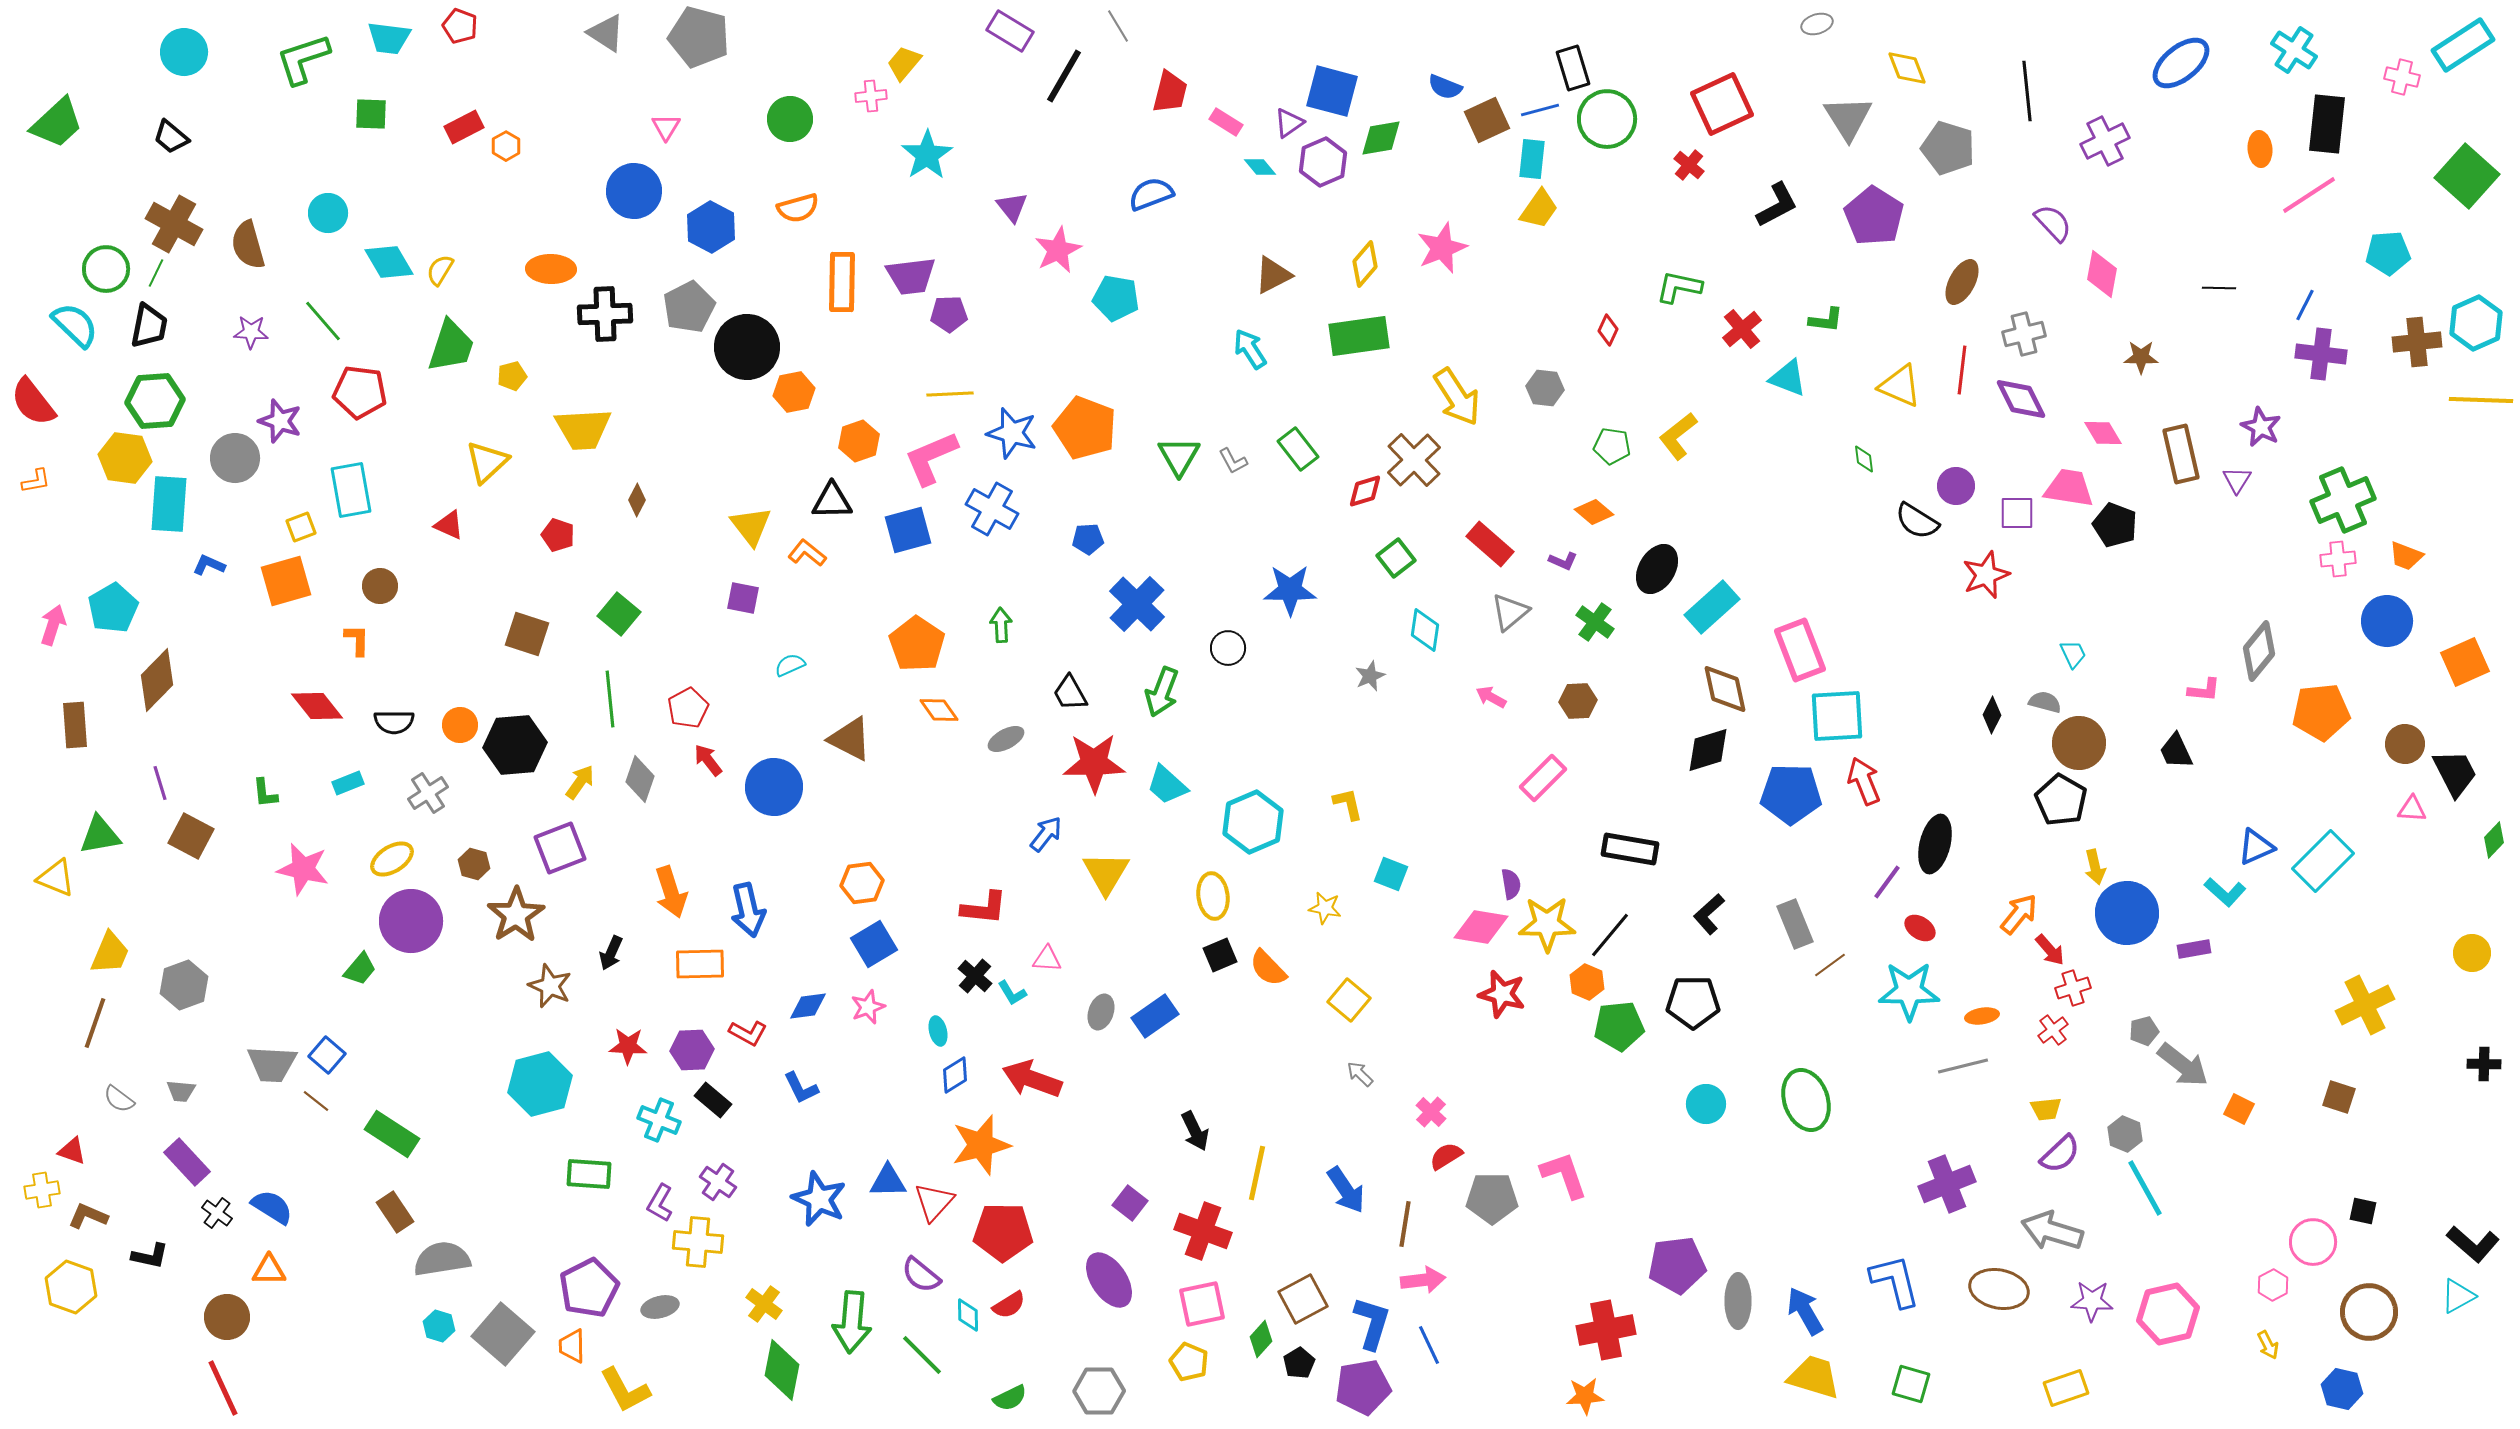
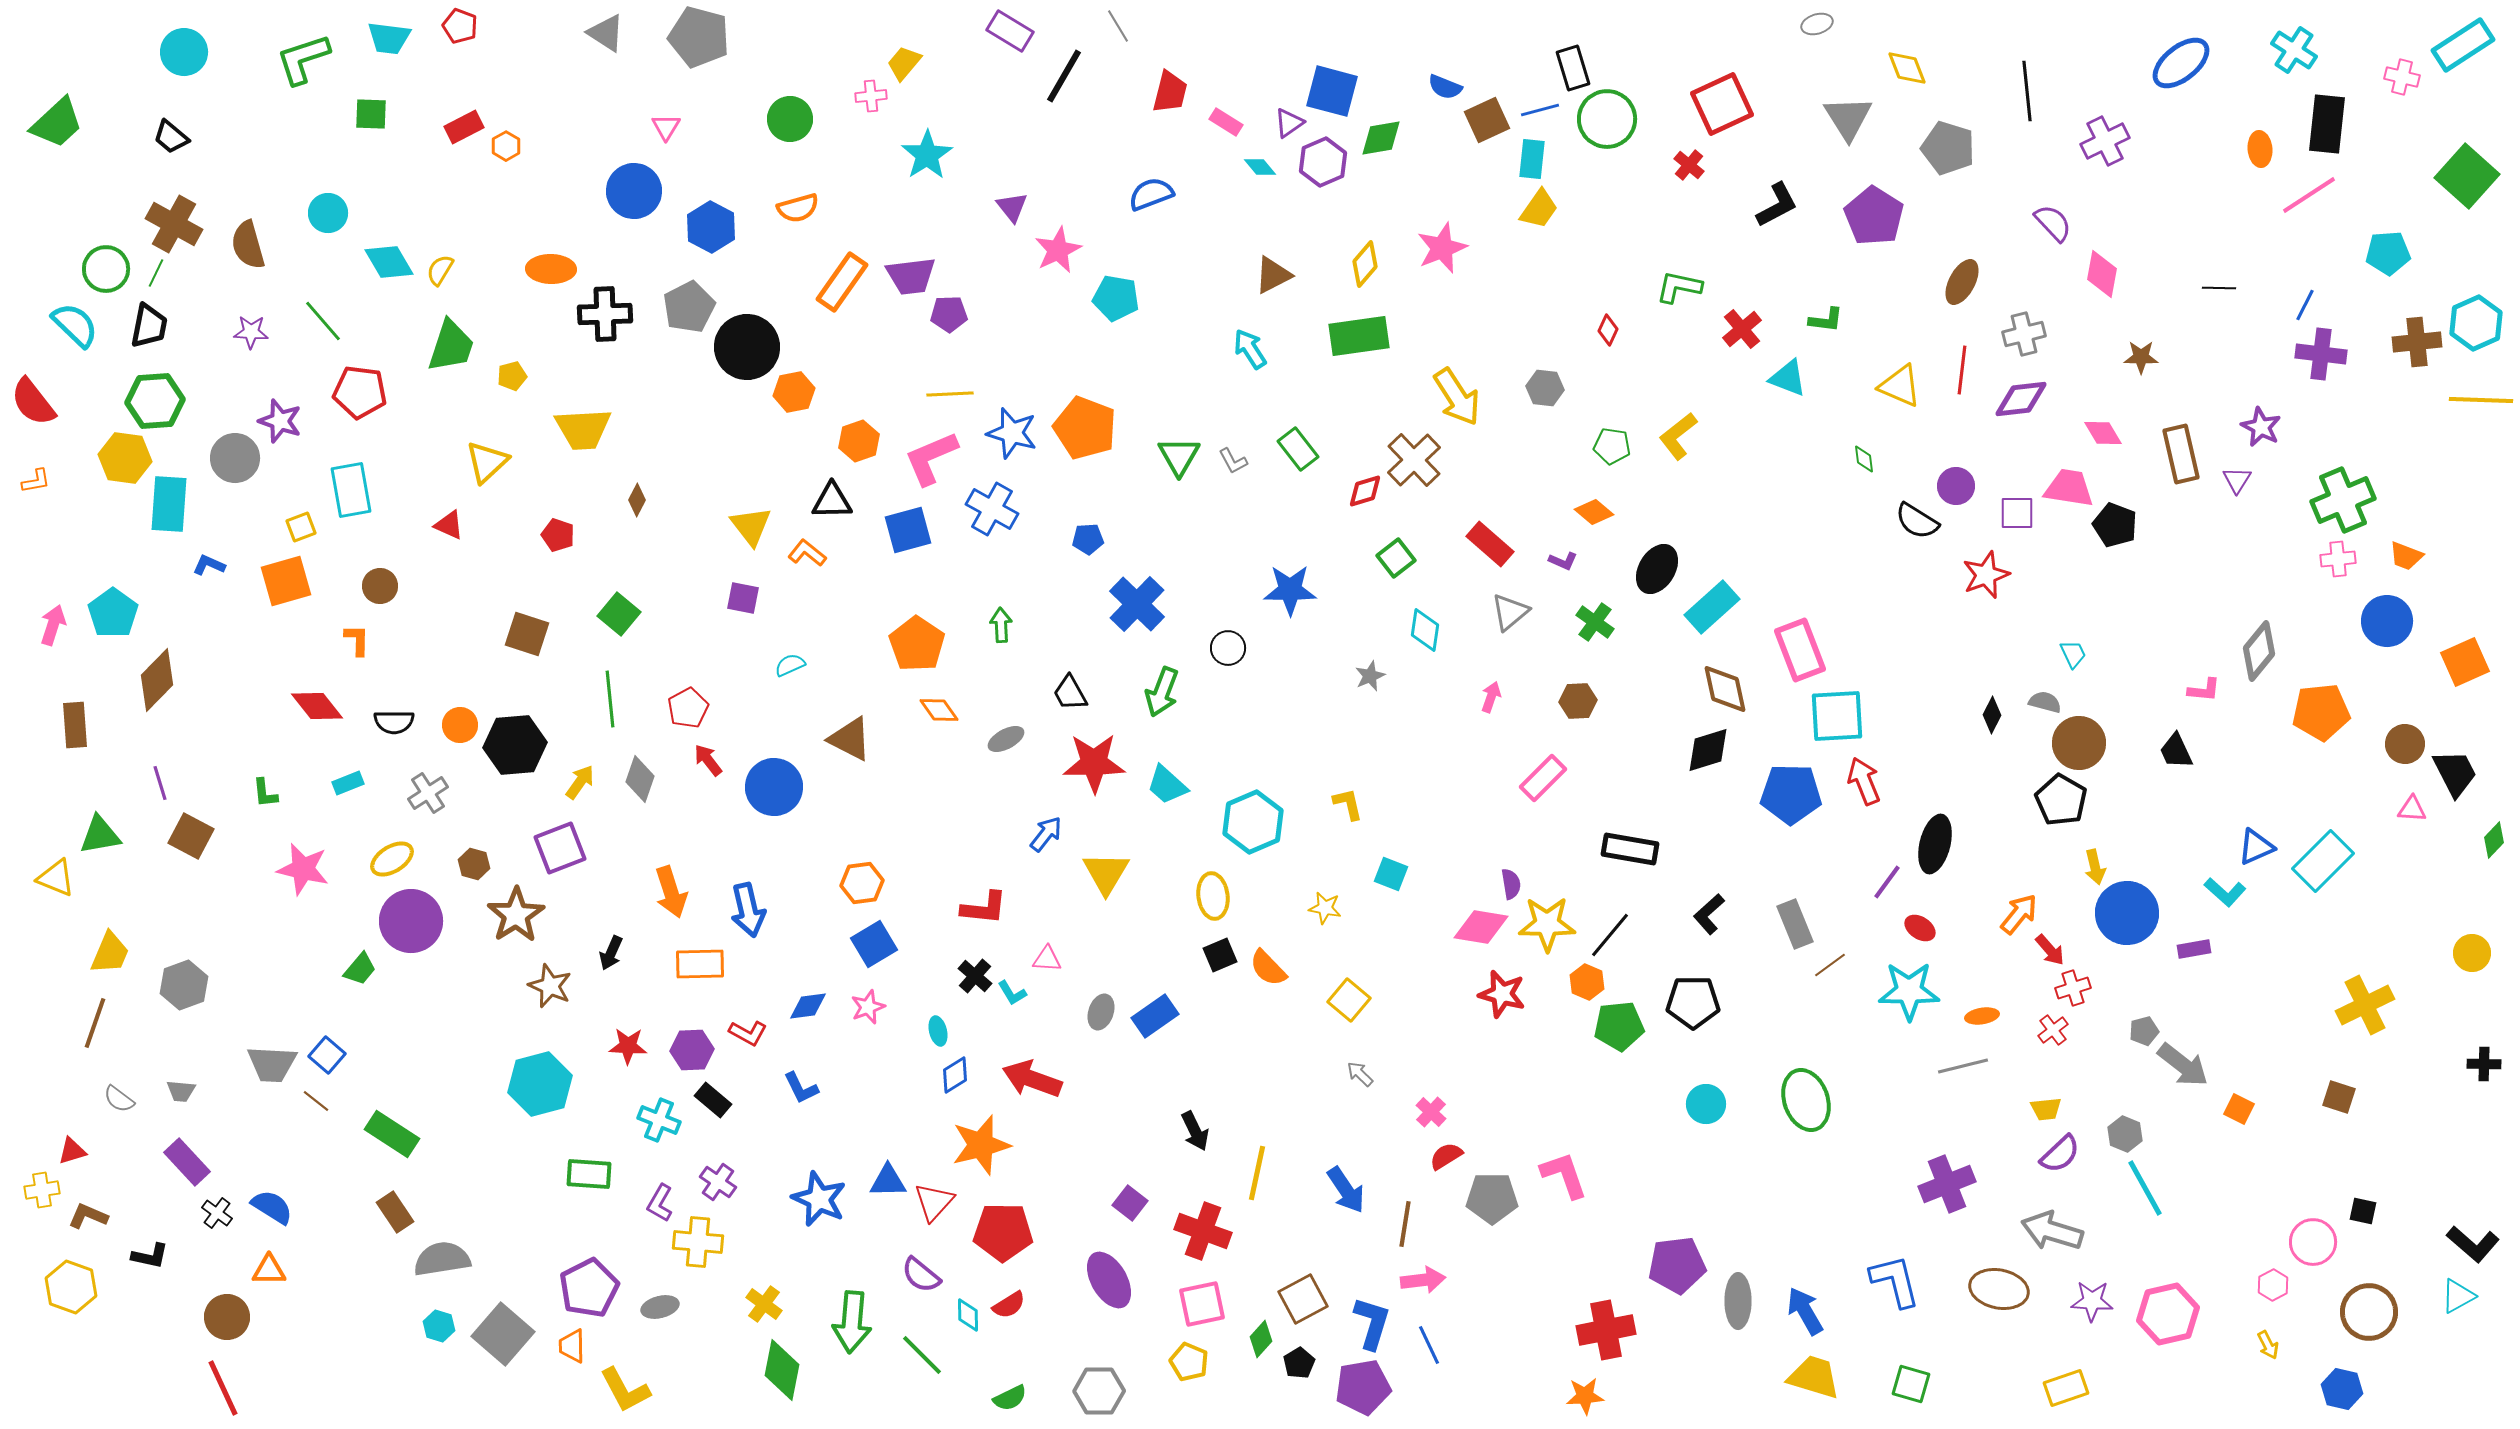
orange rectangle at (842, 282): rotated 34 degrees clockwise
purple diamond at (2021, 399): rotated 70 degrees counterclockwise
cyan pentagon at (113, 608): moved 5 px down; rotated 6 degrees counterclockwise
pink arrow at (1491, 697): rotated 80 degrees clockwise
red triangle at (72, 1151): rotated 36 degrees counterclockwise
purple ellipse at (1109, 1280): rotated 4 degrees clockwise
